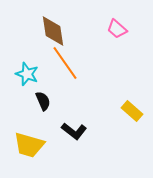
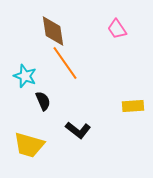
pink trapezoid: rotated 15 degrees clockwise
cyan star: moved 2 px left, 2 px down
yellow rectangle: moved 1 px right, 5 px up; rotated 45 degrees counterclockwise
black L-shape: moved 4 px right, 1 px up
